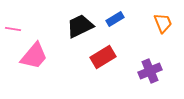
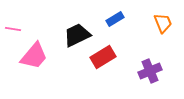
black trapezoid: moved 3 px left, 9 px down
